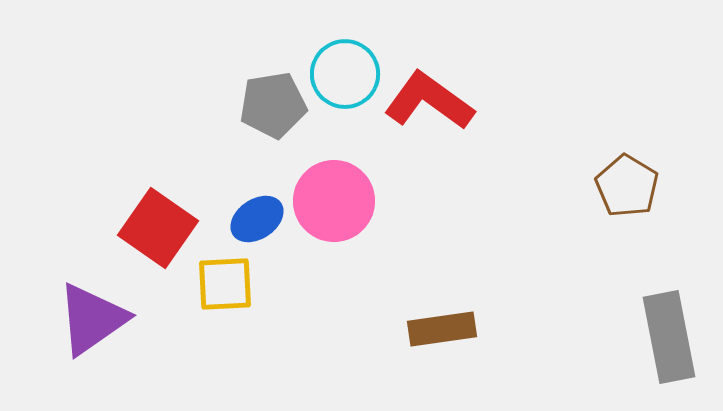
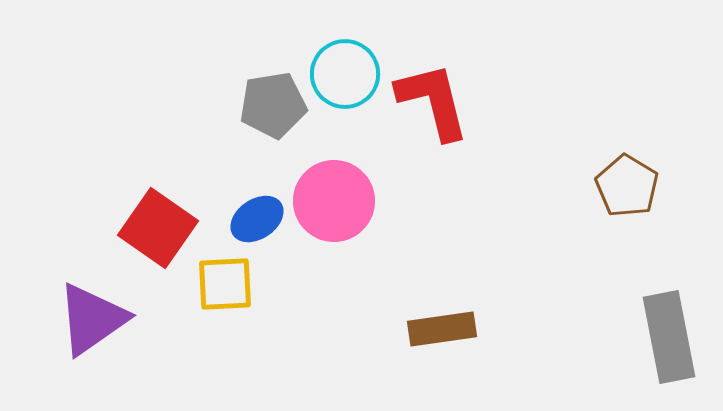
red L-shape: moved 4 px right; rotated 40 degrees clockwise
